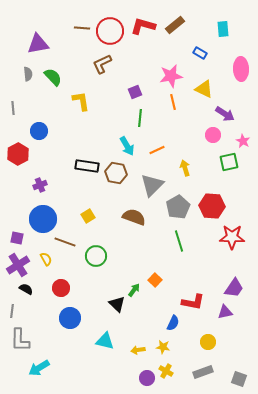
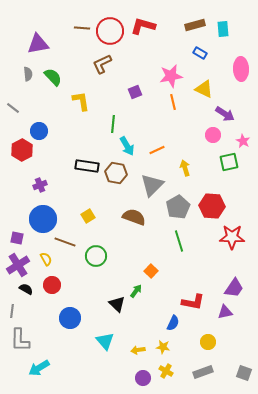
brown rectangle at (175, 25): moved 20 px right; rotated 24 degrees clockwise
gray line at (13, 108): rotated 48 degrees counterclockwise
green line at (140, 118): moved 27 px left, 6 px down
red hexagon at (18, 154): moved 4 px right, 4 px up
orange square at (155, 280): moved 4 px left, 9 px up
red circle at (61, 288): moved 9 px left, 3 px up
green arrow at (134, 290): moved 2 px right, 1 px down
cyan triangle at (105, 341): rotated 36 degrees clockwise
purple circle at (147, 378): moved 4 px left
gray square at (239, 379): moved 5 px right, 6 px up
